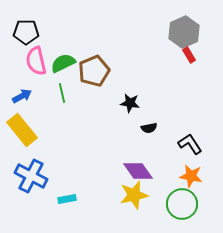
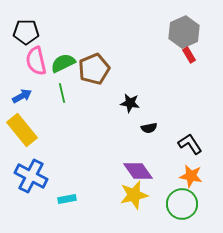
brown pentagon: moved 2 px up
